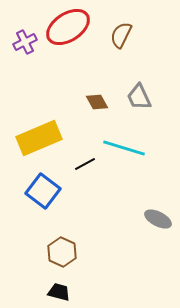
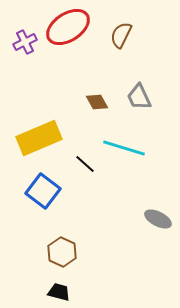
black line: rotated 70 degrees clockwise
